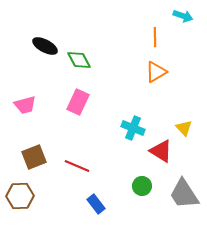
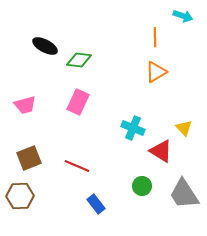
green diamond: rotated 55 degrees counterclockwise
brown square: moved 5 px left, 1 px down
